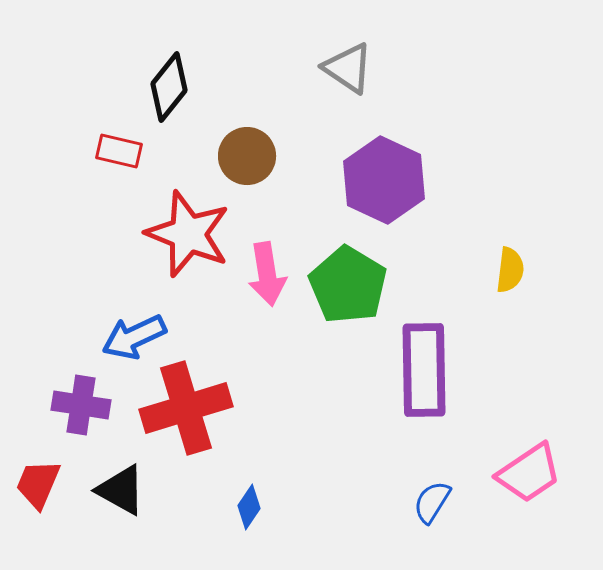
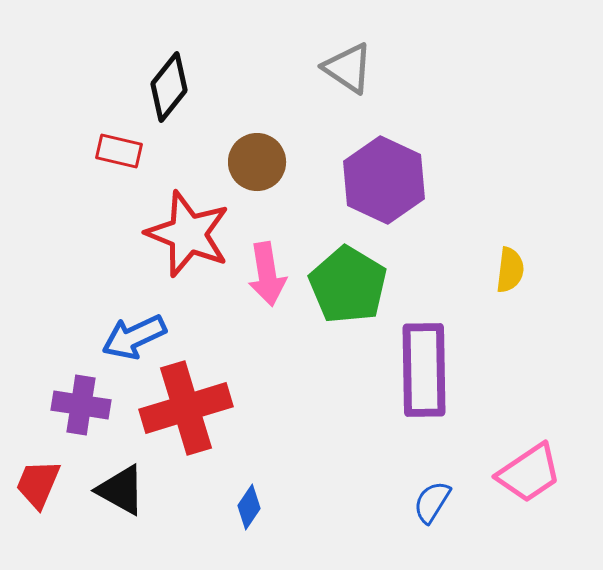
brown circle: moved 10 px right, 6 px down
